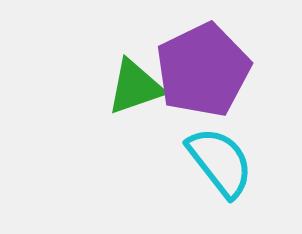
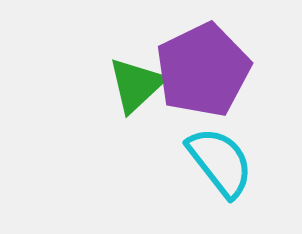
green triangle: moved 1 px right, 2 px up; rotated 24 degrees counterclockwise
